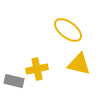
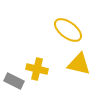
yellow cross: rotated 25 degrees clockwise
gray rectangle: rotated 12 degrees clockwise
